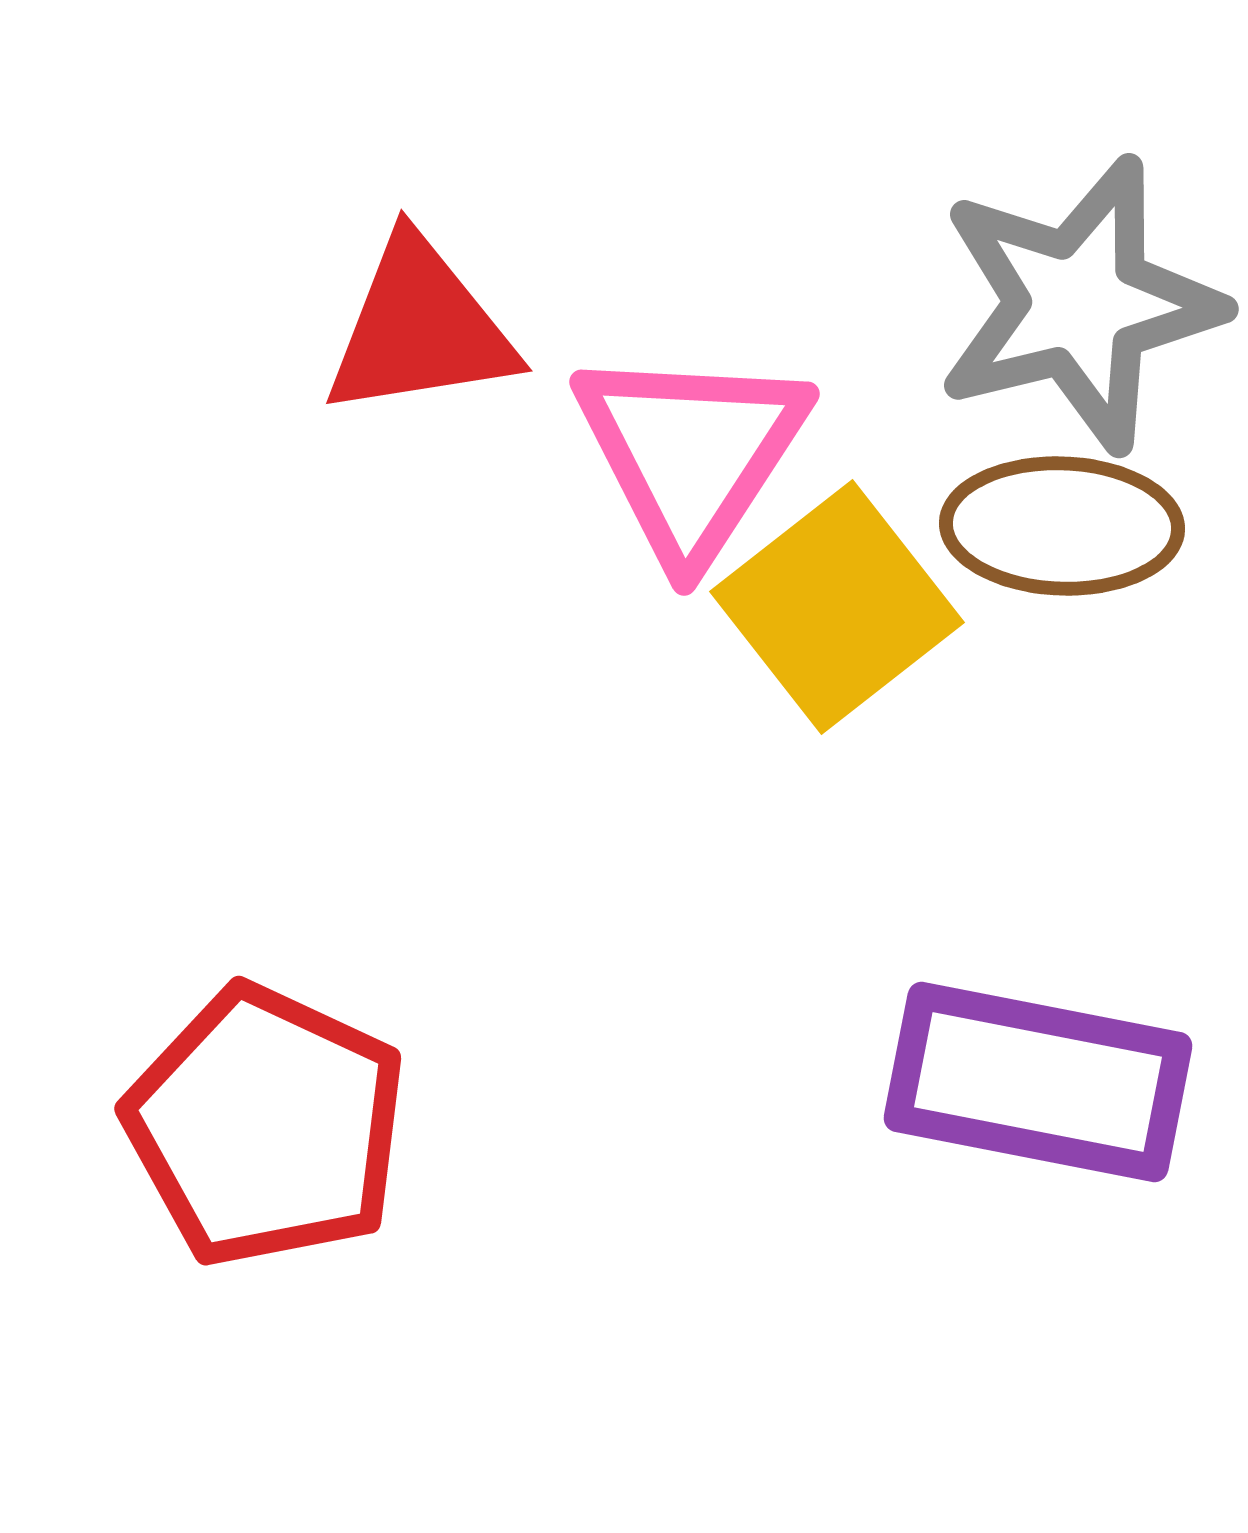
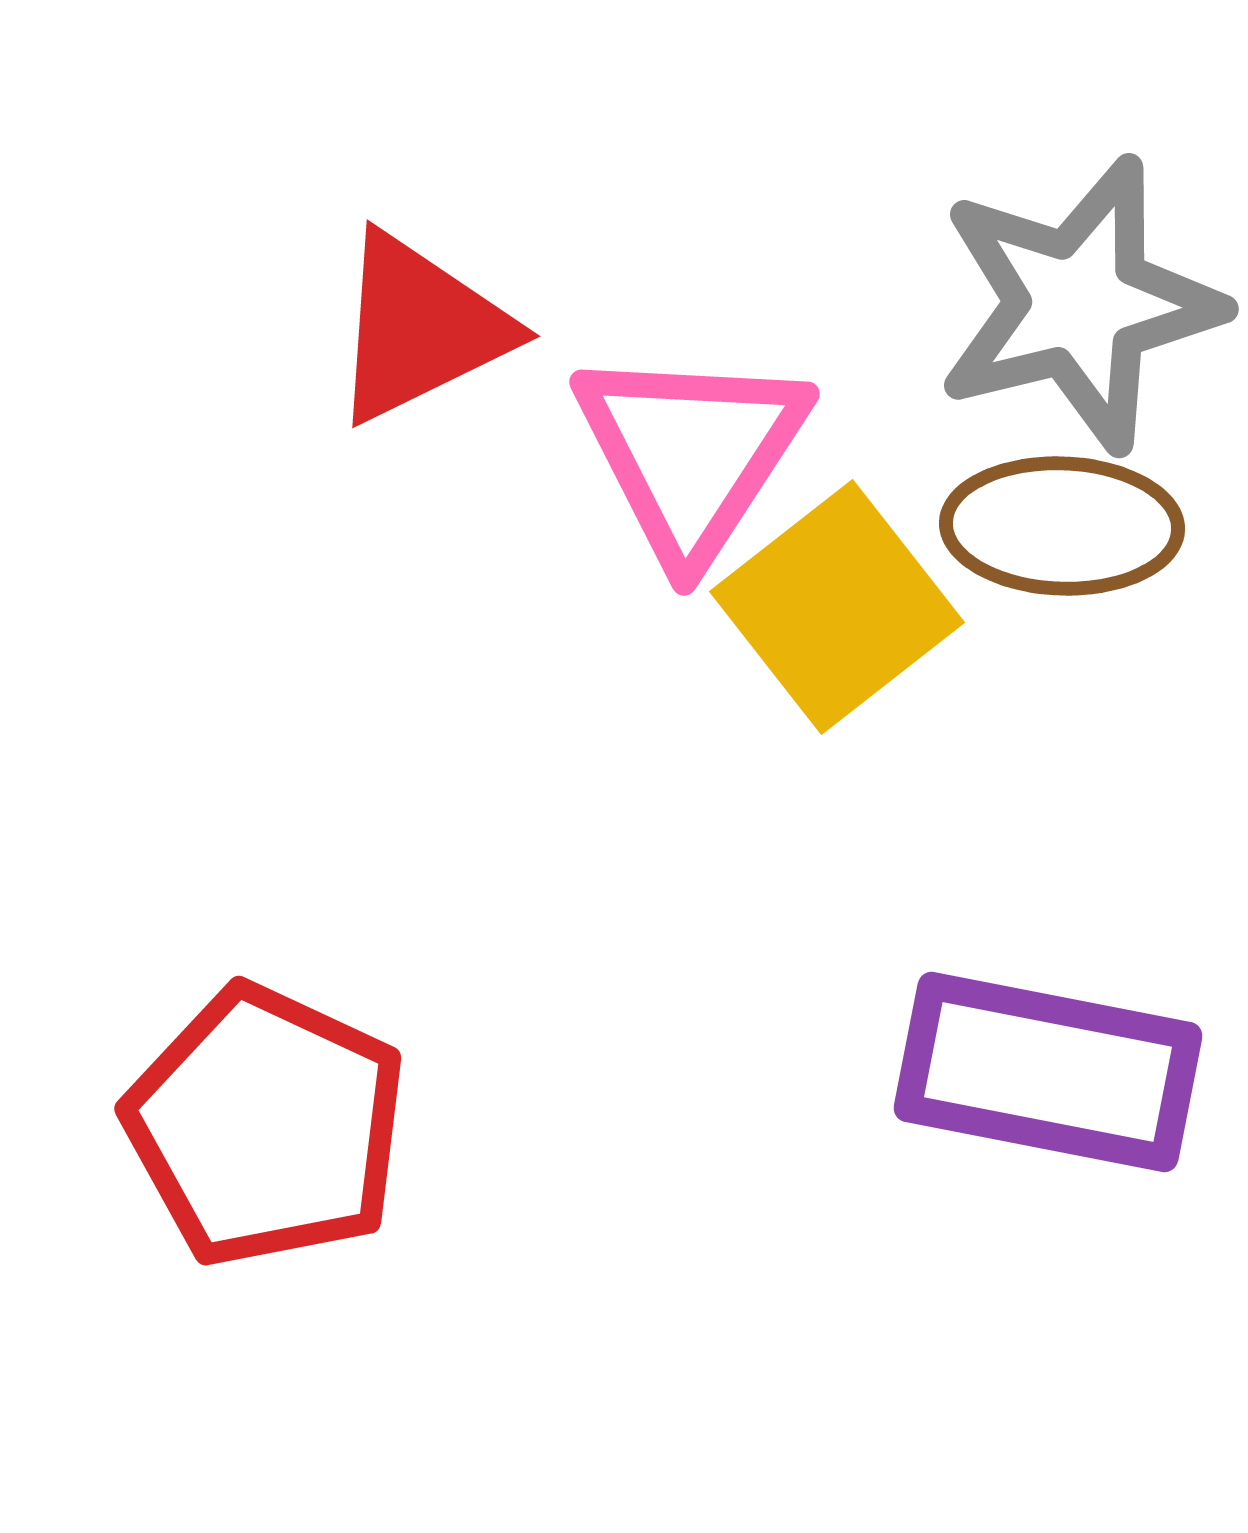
red triangle: rotated 17 degrees counterclockwise
purple rectangle: moved 10 px right, 10 px up
